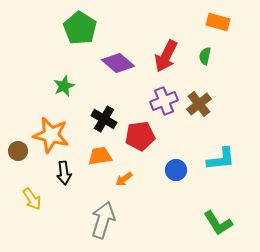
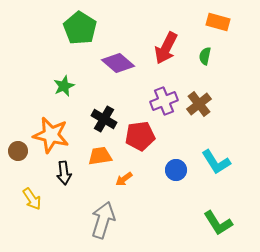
red arrow: moved 8 px up
cyan L-shape: moved 5 px left, 3 px down; rotated 64 degrees clockwise
